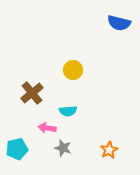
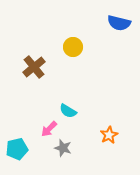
yellow circle: moved 23 px up
brown cross: moved 2 px right, 26 px up
cyan semicircle: rotated 36 degrees clockwise
pink arrow: moved 2 px right, 1 px down; rotated 54 degrees counterclockwise
orange star: moved 15 px up
